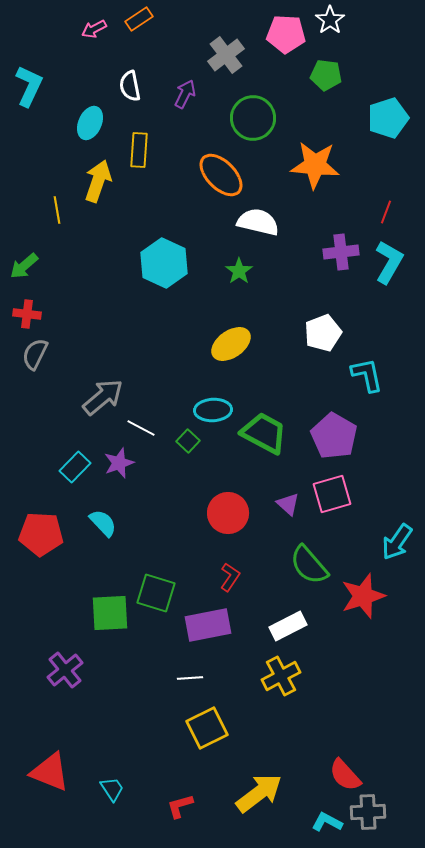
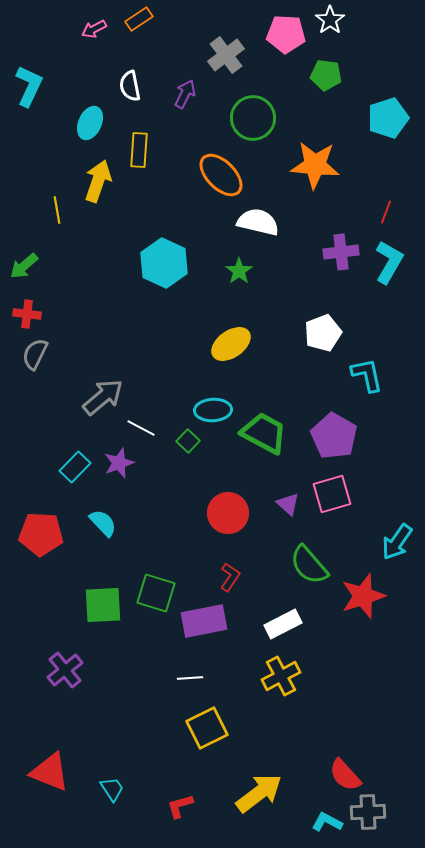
green square at (110, 613): moved 7 px left, 8 px up
purple rectangle at (208, 625): moved 4 px left, 4 px up
white rectangle at (288, 626): moved 5 px left, 2 px up
